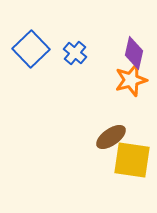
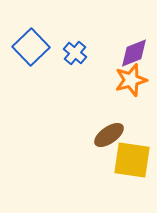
blue square: moved 2 px up
purple diamond: rotated 56 degrees clockwise
brown ellipse: moved 2 px left, 2 px up
